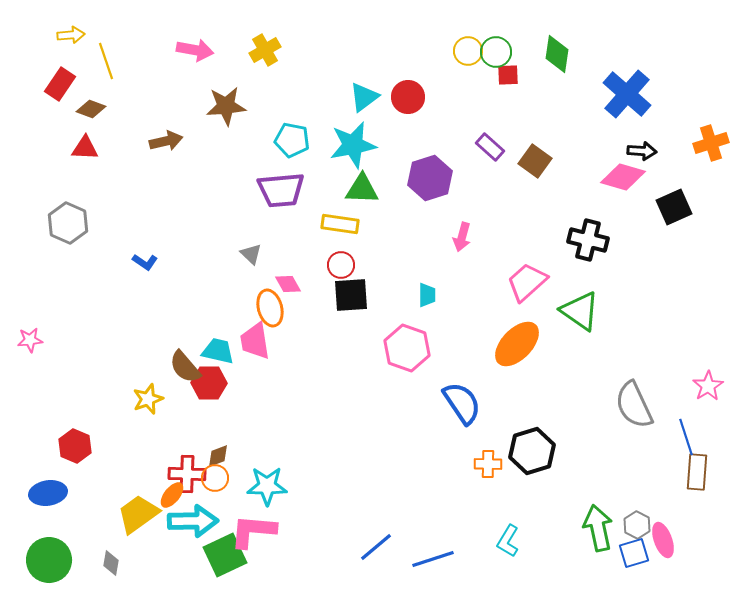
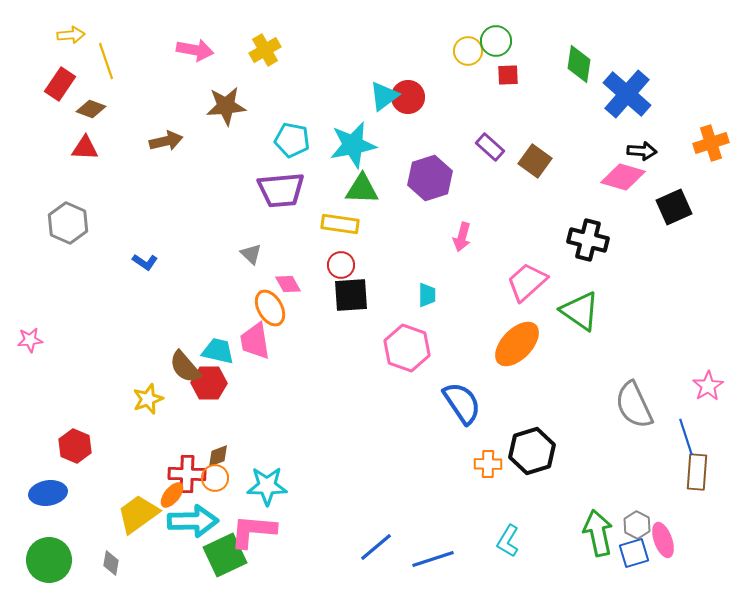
green circle at (496, 52): moved 11 px up
green diamond at (557, 54): moved 22 px right, 10 px down
cyan triangle at (364, 97): moved 20 px right, 1 px up
orange ellipse at (270, 308): rotated 15 degrees counterclockwise
green arrow at (598, 528): moved 5 px down
